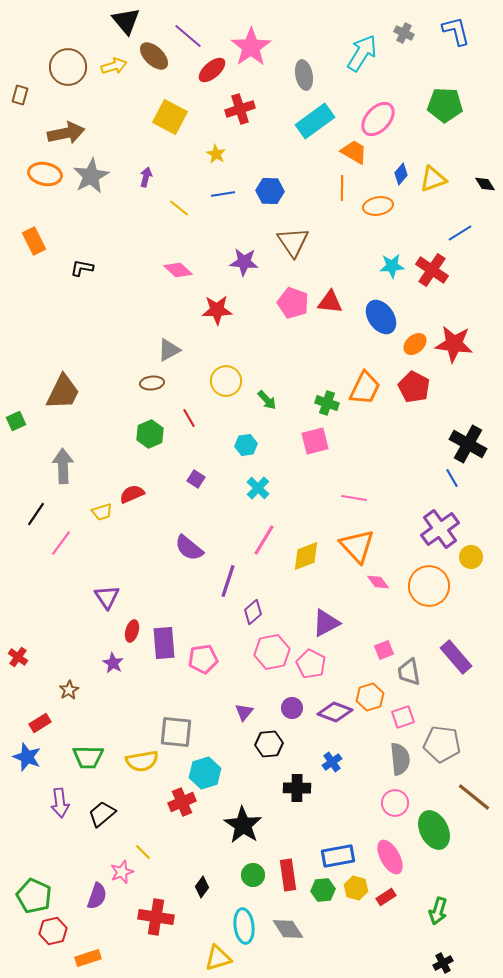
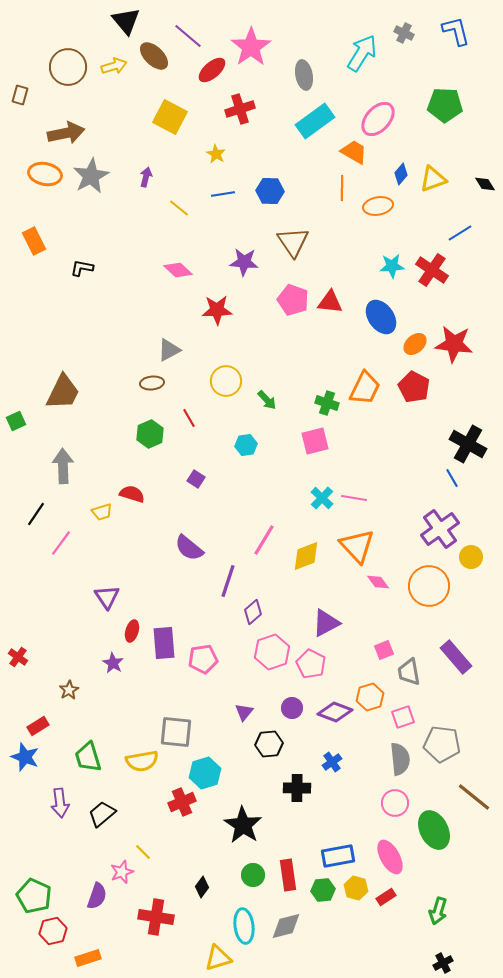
pink pentagon at (293, 303): moved 3 px up
cyan cross at (258, 488): moved 64 px right, 10 px down
red semicircle at (132, 494): rotated 40 degrees clockwise
pink hexagon at (272, 652): rotated 8 degrees counterclockwise
red rectangle at (40, 723): moved 2 px left, 3 px down
blue star at (27, 757): moved 2 px left
green trapezoid at (88, 757): rotated 72 degrees clockwise
gray diamond at (288, 929): moved 2 px left, 3 px up; rotated 72 degrees counterclockwise
